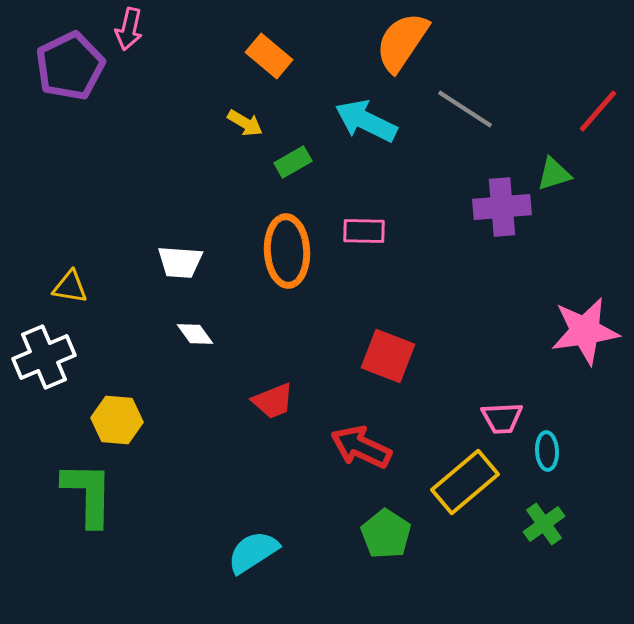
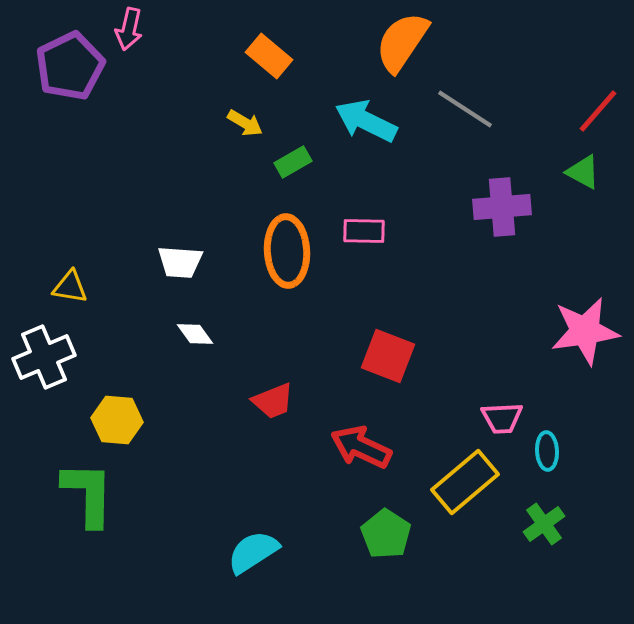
green triangle: moved 29 px right, 2 px up; rotated 45 degrees clockwise
